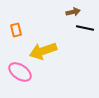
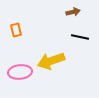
black line: moved 5 px left, 9 px down
yellow arrow: moved 8 px right, 10 px down
pink ellipse: rotated 40 degrees counterclockwise
